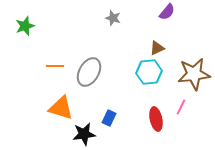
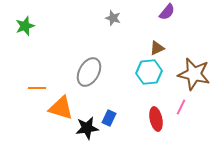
orange line: moved 18 px left, 22 px down
brown star: rotated 20 degrees clockwise
black star: moved 3 px right, 6 px up
